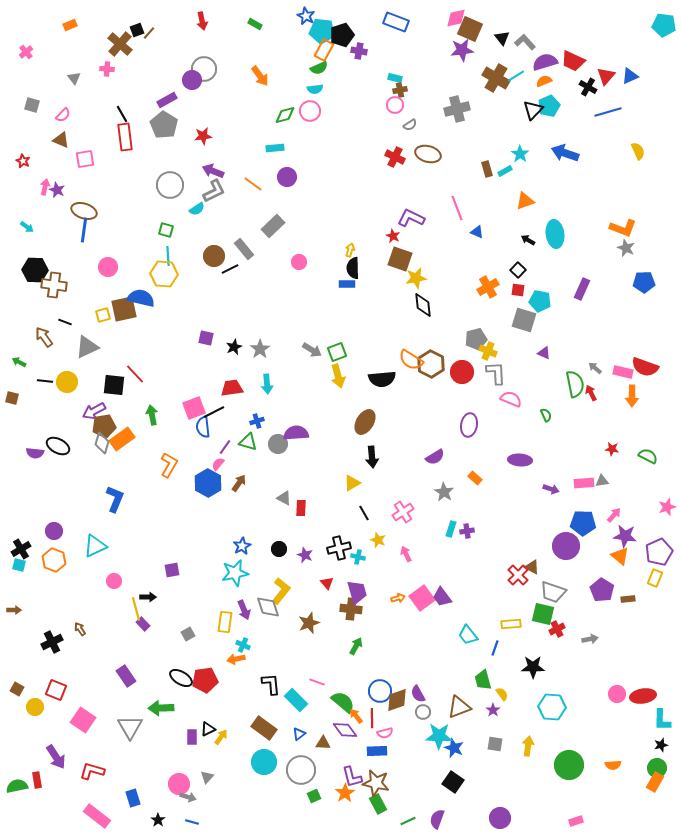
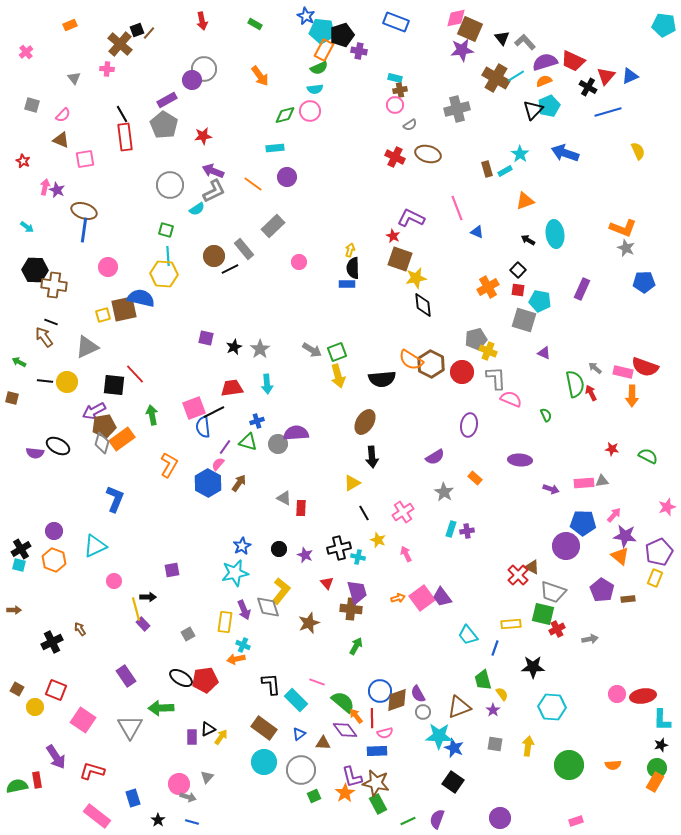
black line at (65, 322): moved 14 px left
gray L-shape at (496, 373): moved 5 px down
